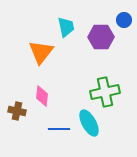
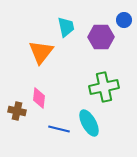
green cross: moved 1 px left, 5 px up
pink diamond: moved 3 px left, 2 px down
blue line: rotated 15 degrees clockwise
